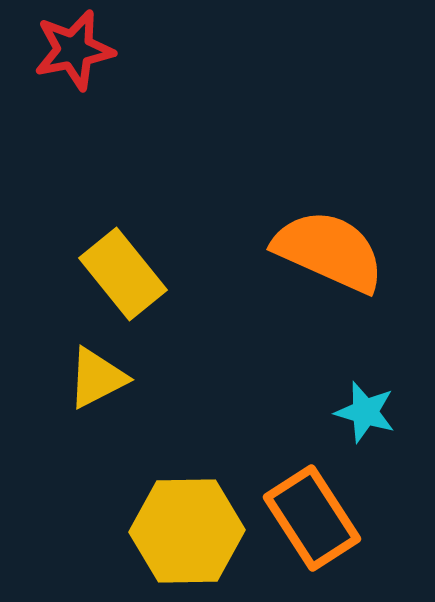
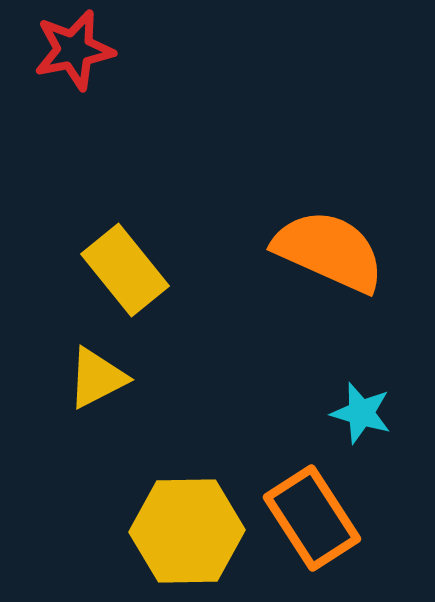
yellow rectangle: moved 2 px right, 4 px up
cyan star: moved 4 px left, 1 px down
